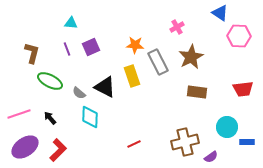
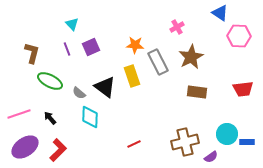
cyan triangle: moved 1 px right, 1 px down; rotated 40 degrees clockwise
black triangle: rotated 10 degrees clockwise
cyan circle: moved 7 px down
